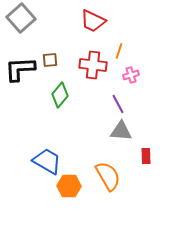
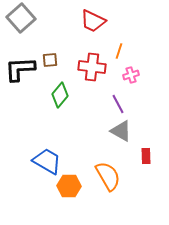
red cross: moved 1 px left, 2 px down
gray triangle: rotated 25 degrees clockwise
